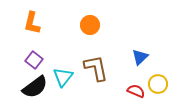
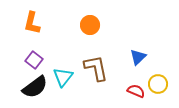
blue triangle: moved 2 px left
